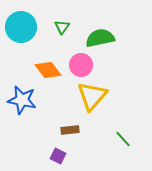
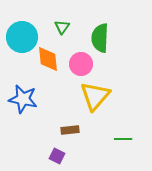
cyan circle: moved 1 px right, 10 px down
green semicircle: rotated 76 degrees counterclockwise
pink circle: moved 1 px up
orange diamond: moved 11 px up; rotated 32 degrees clockwise
yellow triangle: moved 3 px right
blue star: moved 1 px right, 1 px up
green line: rotated 48 degrees counterclockwise
purple square: moved 1 px left
